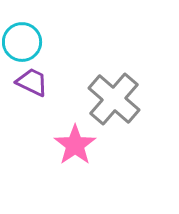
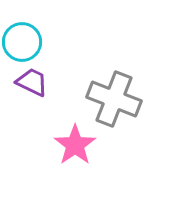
gray cross: rotated 20 degrees counterclockwise
